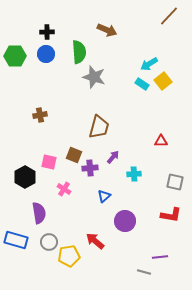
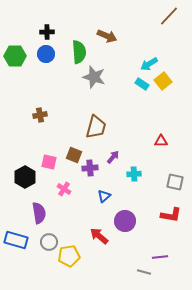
brown arrow: moved 6 px down
brown trapezoid: moved 3 px left
red arrow: moved 4 px right, 5 px up
